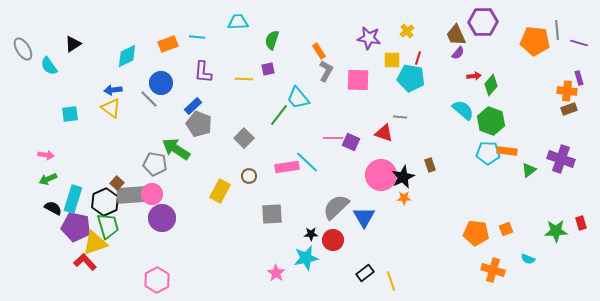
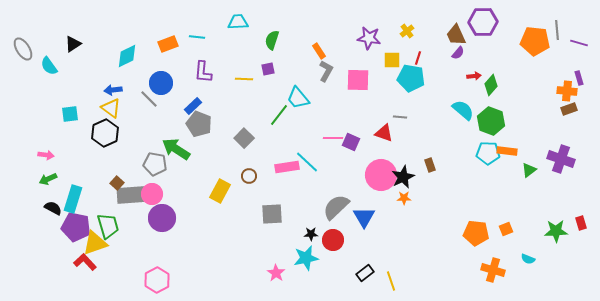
black hexagon at (105, 202): moved 69 px up
